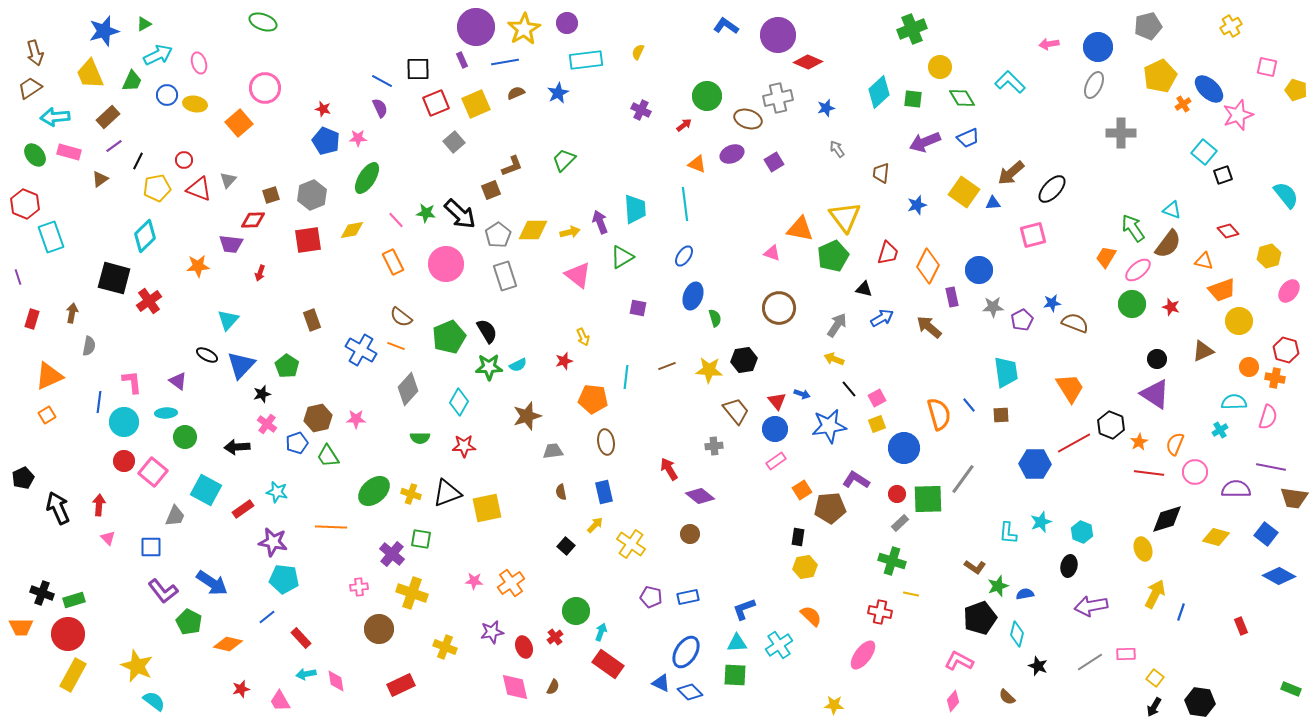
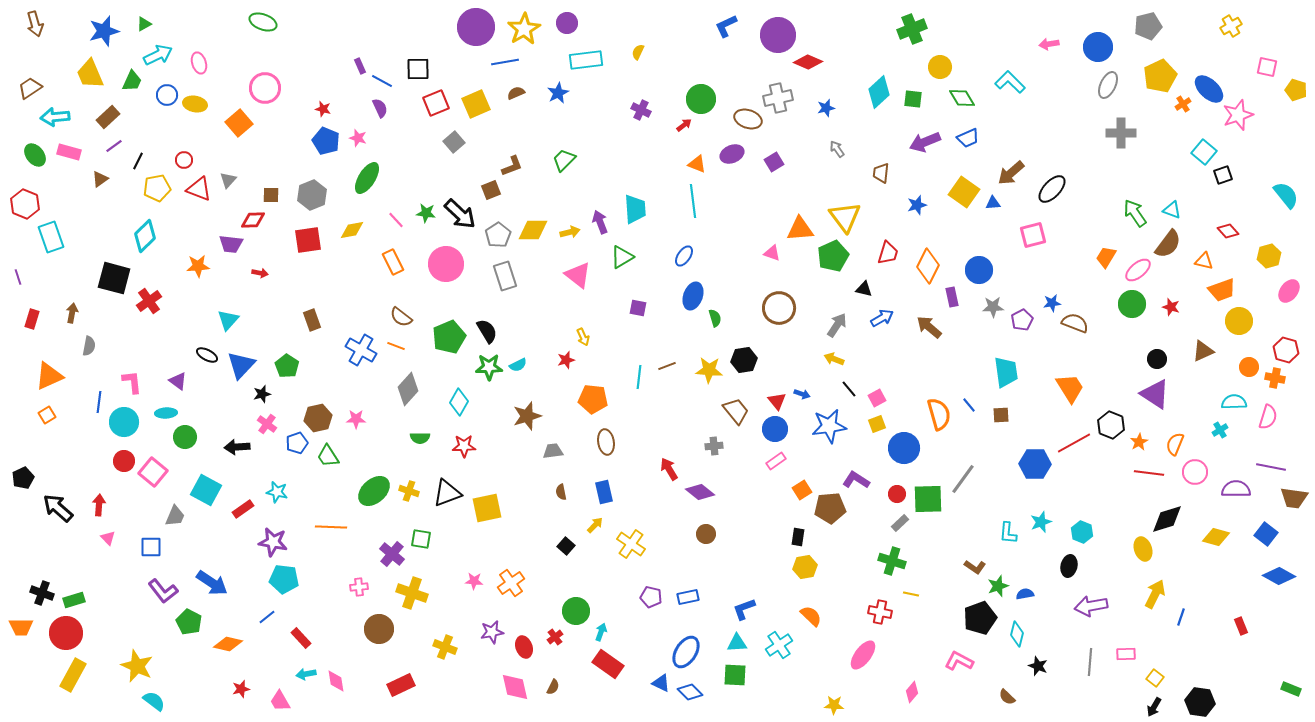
blue L-shape at (726, 26): rotated 60 degrees counterclockwise
brown arrow at (35, 53): moved 29 px up
purple rectangle at (462, 60): moved 102 px left, 6 px down
gray ellipse at (1094, 85): moved 14 px right
green circle at (707, 96): moved 6 px left, 3 px down
pink star at (358, 138): rotated 18 degrees clockwise
brown square at (271, 195): rotated 18 degrees clockwise
cyan line at (685, 204): moved 8 px right, 3 px up
green arrow at (1133, 228): moved 2 px right, 15 px up
orange triangle at (800, 229): rotated 16 degrees counterclockwise
red arrow at (260, 273): rotated 98 degrees counterclockwise
red star at (564, 361): moved 2 px right, 1 px up
cyan line at (626, 377): moved 13 px right
yellow cross at (411, 494): moved 2 px left, 3 px up
purple diamond at (700, 496): moved 4 px up
black arrow at (58, 508): rotated 24 degrees counterclockwise
brown circle at (690, 534): moved 16 px right
blue line at (1181, 612): moved 5 px down
red circle at (68, 634): moved 2 px left, 1 px up
gray line at (1090, 662): rotated 52 degrees counterclockwise
pink diamond at (953, 701): moved 41 px left, 9 px up
